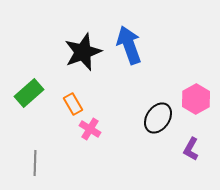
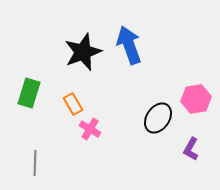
green rectangle: rotated 32 degrees counterclockwise
pink hexagon: rotated 20 degrees clockwise
